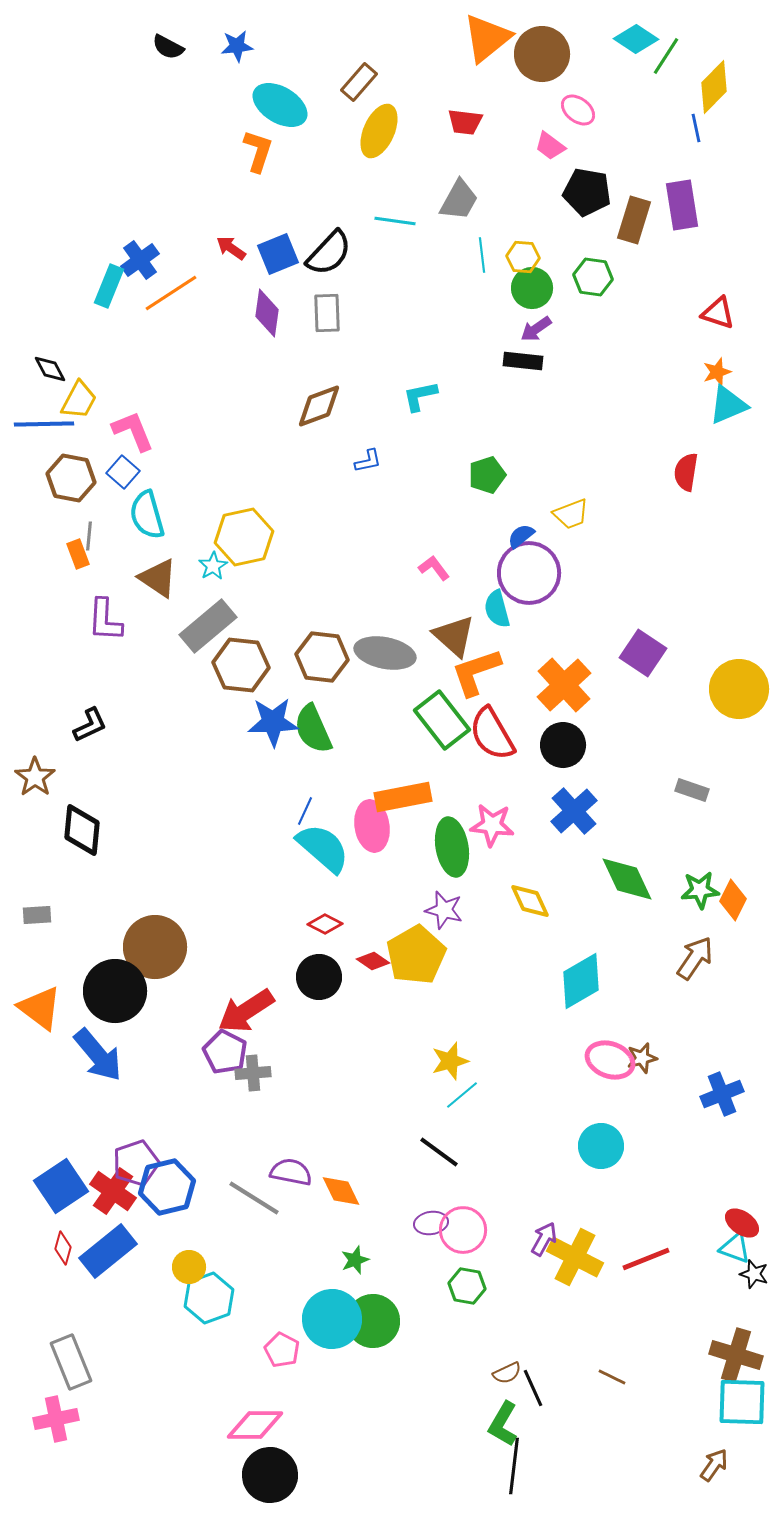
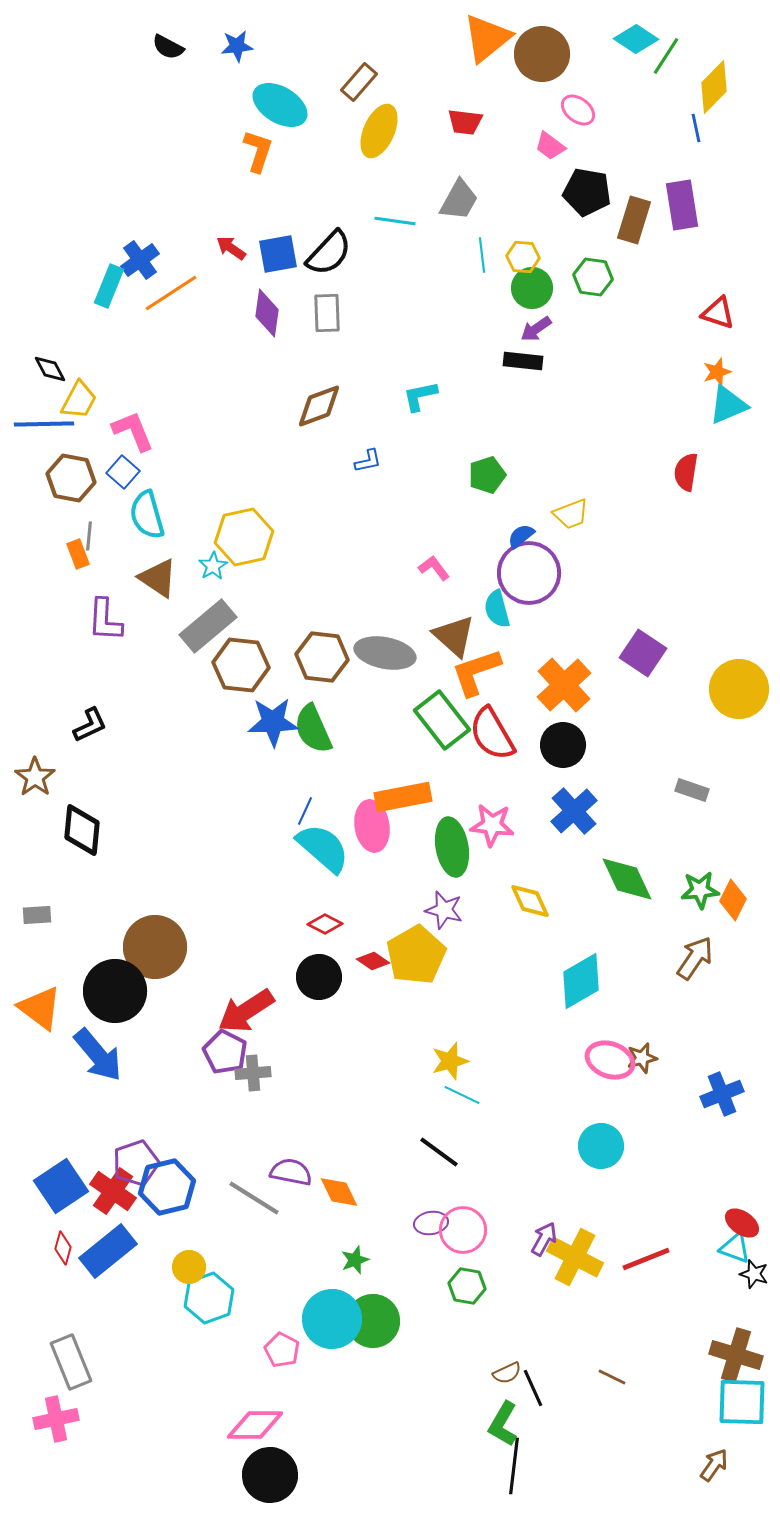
blue square at (278, 254): rotated 12 degrees clockwise
cyan line at (462, 1095): rotated 66 degrees clockwise
orange diamond at (341, 1191): moved 2 px left, 1 px down
